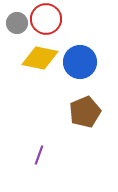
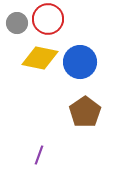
red circle: moved 2 px right
brown pentagon: rotated 12 degrees counterclockwise
